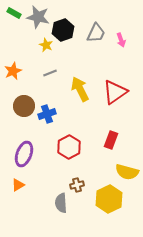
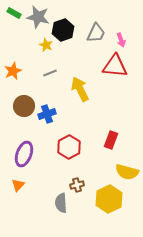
red triangle: moved 26 px up; rotated 40 degrees clockwise
orange triangle: rotated 16 degrees counterclockwise
